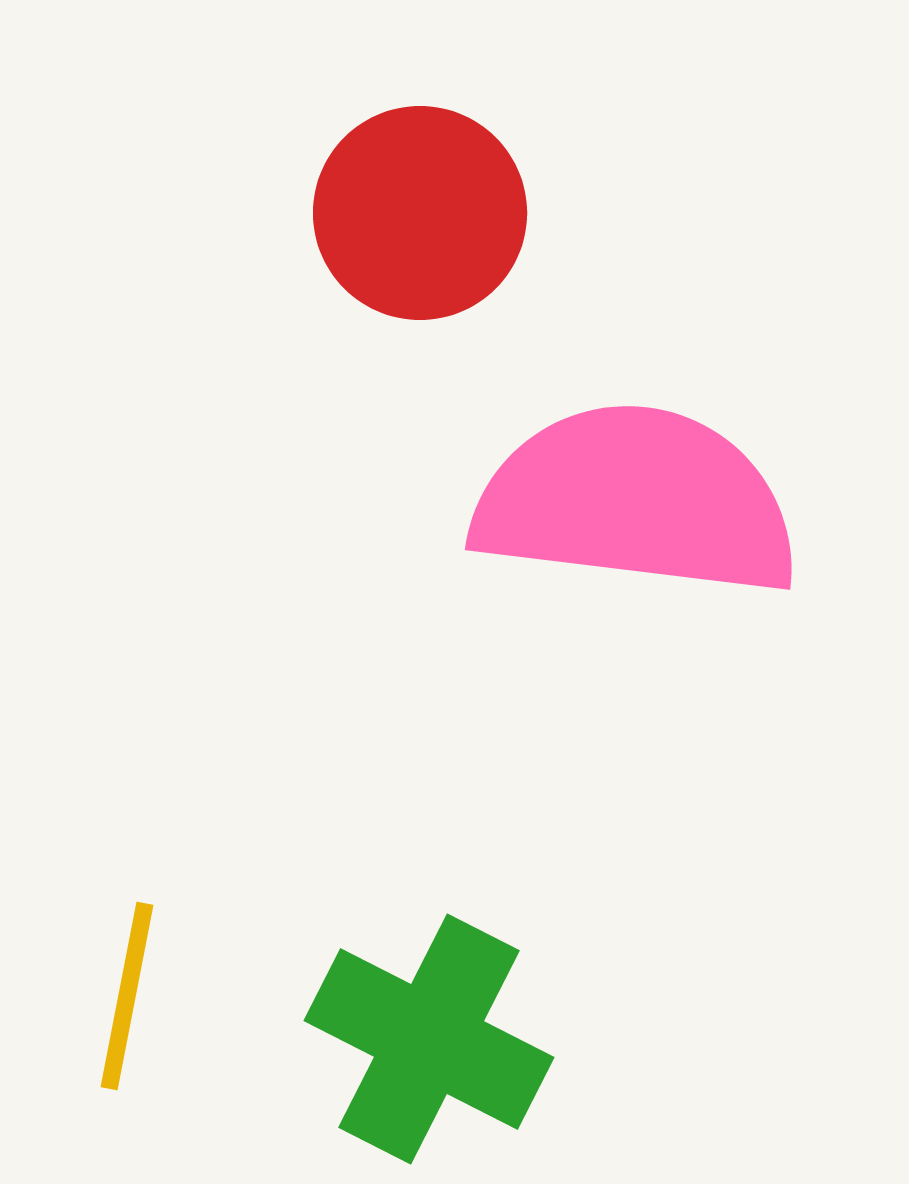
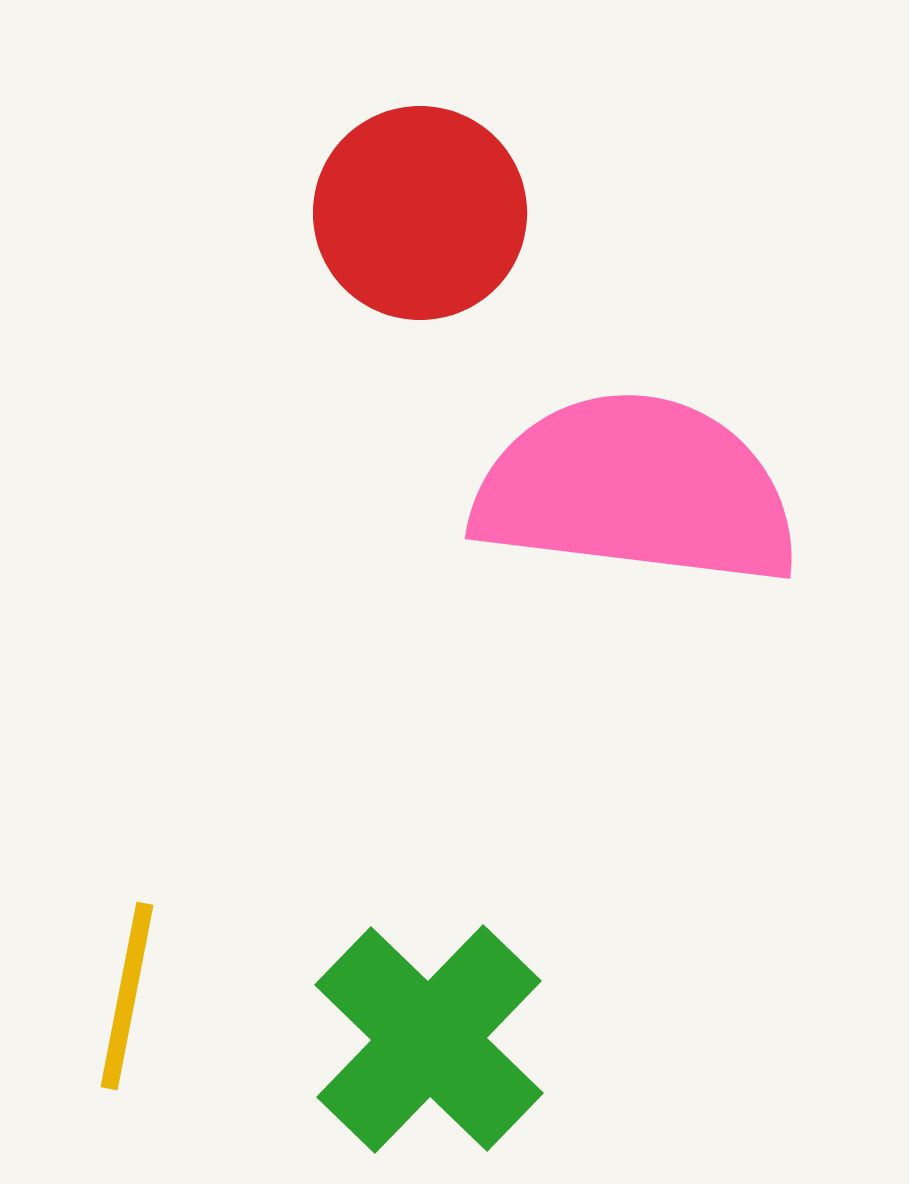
pink semicircle: moved 11 px up
green cross: rotated 17 degrees clockwise
